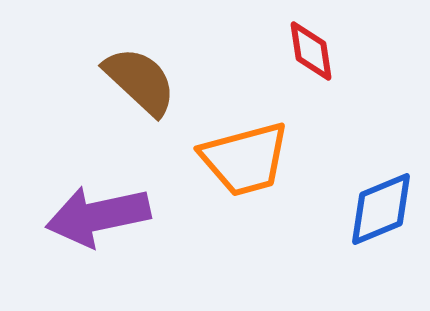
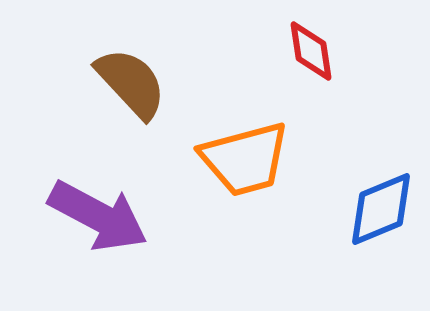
brown semicircle: moved 9 px left, 2 px down; rotated 4 degrees clockwise
purple arrow: rotated 140 degrees counterclockwise
